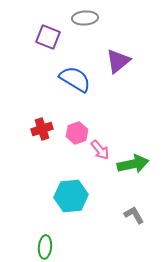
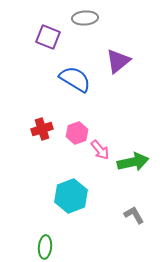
green arrow: moved 2 px up
cyan hexagon: rotated 16 degrees counterclockwise
